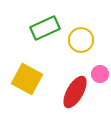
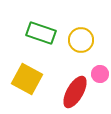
green rectangle: moved 4 px left, 5 px down; rotated 44 degrees clockwise
